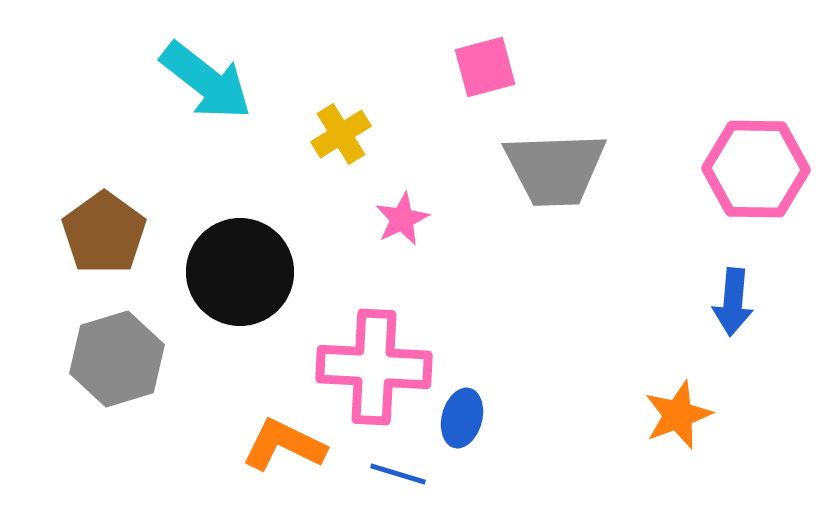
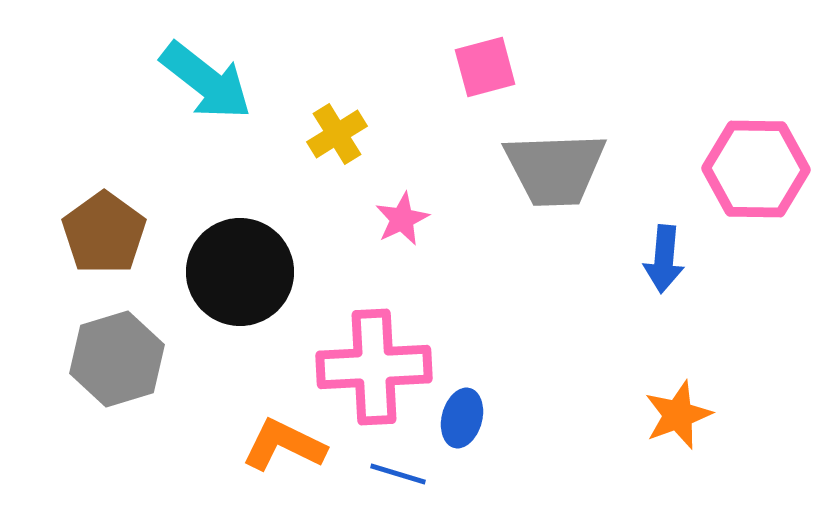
yellow cross: moved 4 px left
blue arrow: moved 69 px left, 43 px up
pink cross: rotated 6 degrees counterclockwise
